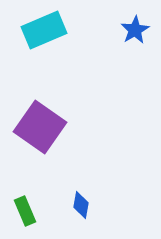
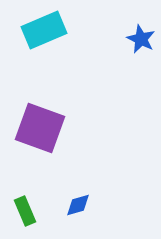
blue star: moved 6 px right, 9 px down; rotated 16 degrees counterclockwise
purple square: moved 1 px down; rotated 15 degrees counterclockwise
blue diamond: moved 3 px left; rotated 64 degrees clockwise
